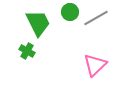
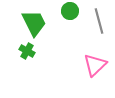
green circle: moved 1 px up
gray line: moved 3 px right, 3 px down; rotated 75 degrees counterclockwise
green trapezoid: moved 4 px left
